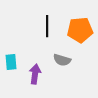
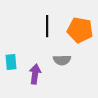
orange pentagon: rotated 15 degrees clockwise
gray semicircle: rotated 18 degrees counterclockwise
